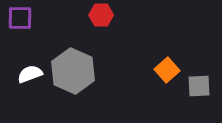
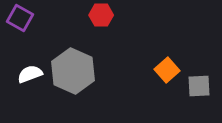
purple square: rotated 28 degrees clockwise
